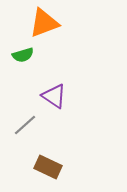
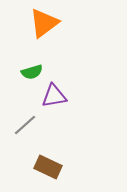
orange triangle: rotated 16 degrees counterclockwise
green semicircle: moved 9 px right, 17 px down
purple triangle: rotated 44 degrees counterclockwise
